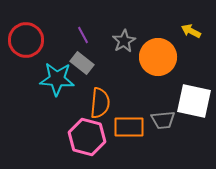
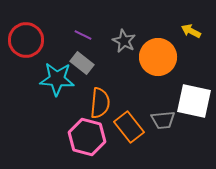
purple line: rotated 36 degrees counterclockwise
gray star: rotated 15 degrees counterclockwise
orange rectangle: rotated 52 degrees clockwise
